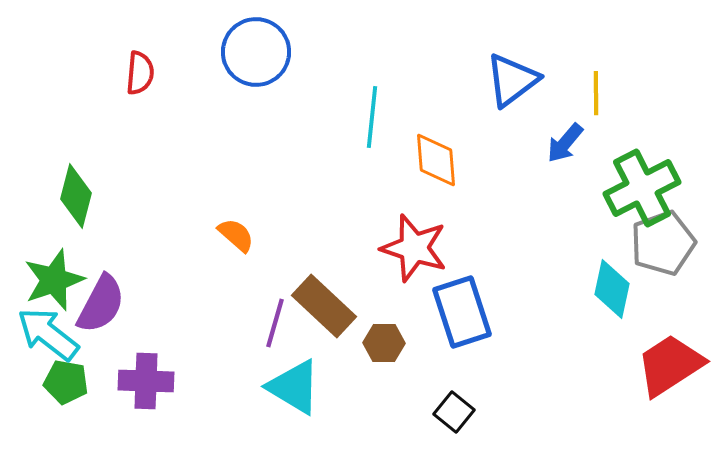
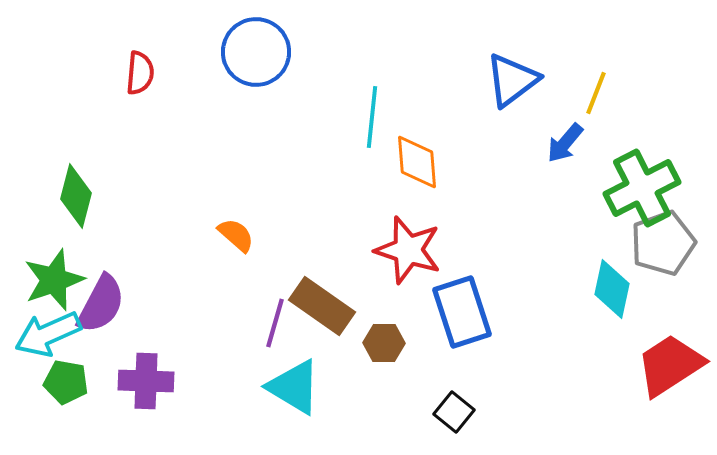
yellow line: rotated 21 degrees clockwise
orange diamond: moved 19 px left, 2 px down
red star: moved 6 px left, 2 px down
brown rectangle: moved 2 px left; rotated 8 degrees counterclockwise
cyan arrow: rotated 62 degrees counterclockwise
